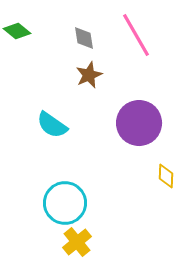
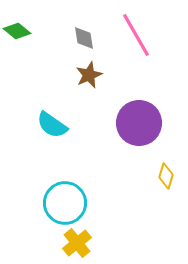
yellow diamond: rotated 15 degrees clockwise
yellow cross: moved 1 px down
